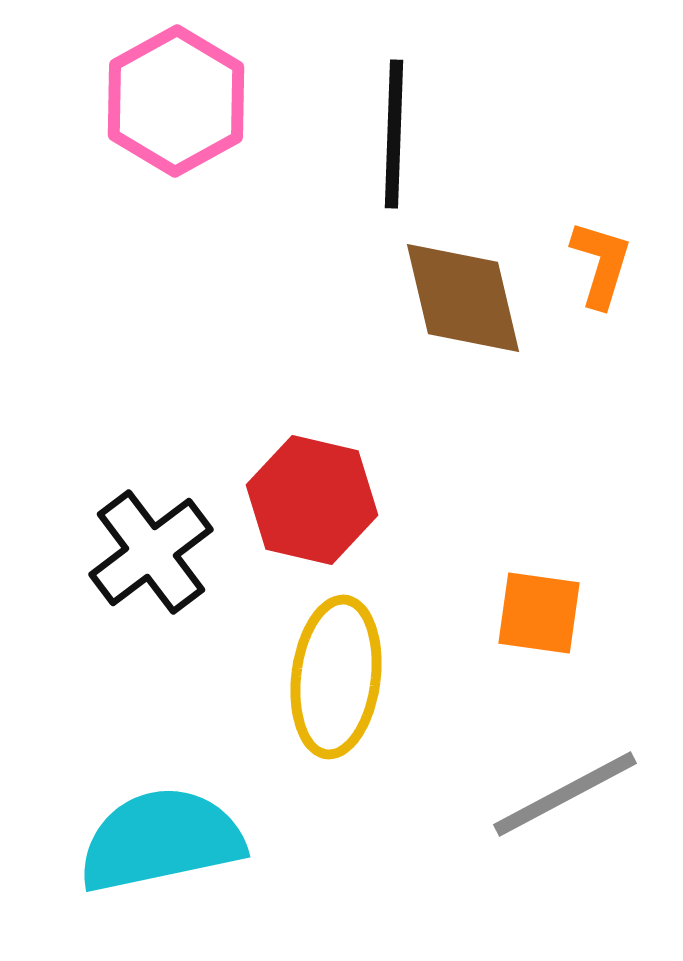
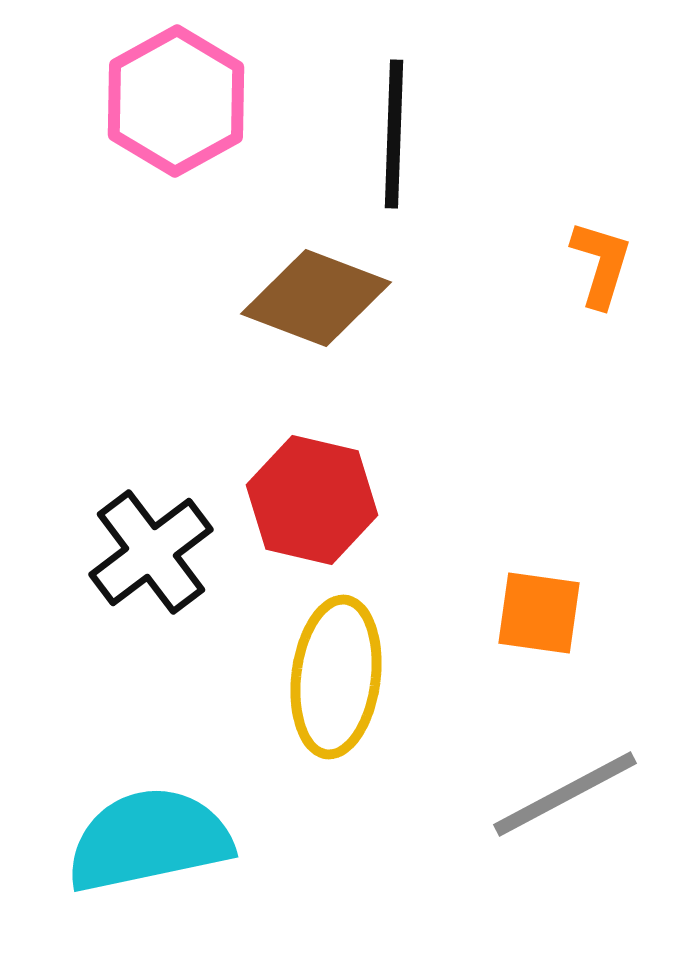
brown diamond: moved 147 px left; rotated 56 degrees counterclockwise
cyan semicircle: moved 12 px left
